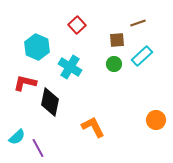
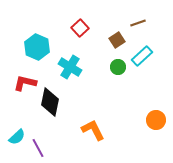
red square: moved 3 px right, 3 px down
brown square: rotated 28 degrees counterclockwise
green circle: moved 4 px right, 3 px down
orange L-shape: moved 3 px down
